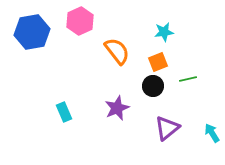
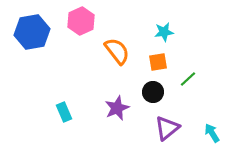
pink hexagon: moved 1 px right
orange square: rotated 12 degrees clockwise
green line: rotated 30 degrees counterclockwise
black circle: moved 6 px down
